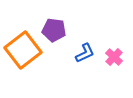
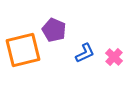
purple pentagon: rotated 15 degrees clockwise
orange square: rotated 24 degrees clockwise
